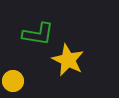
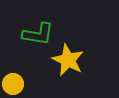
yellow circle: moved 3 px down
